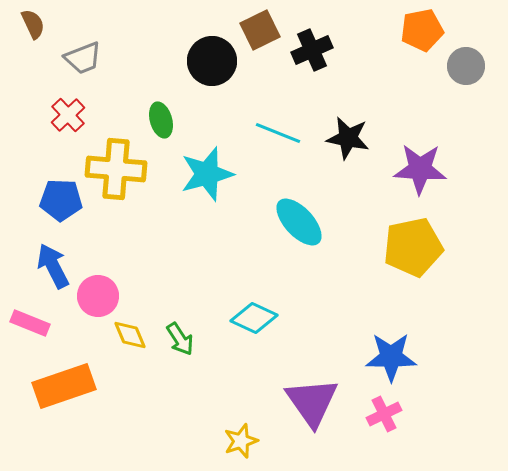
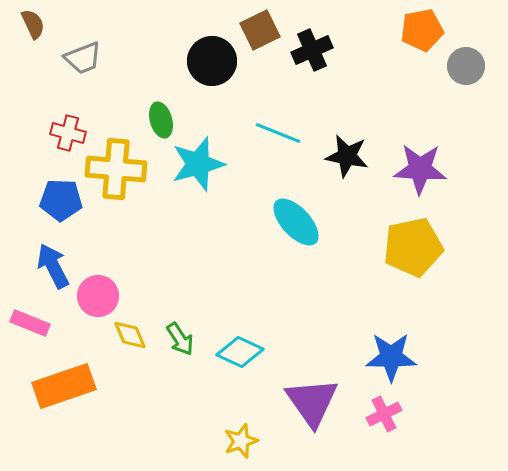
red cross: moved 18 px down; rotated 32 degrees counterclockwise
black star: moved 1 px left, 18 px down
cyan star: moved 9 px left, 10 px up
cyan ellipse: moved 3 px left
cyan diamond: moved 14 px left, 34 px down
